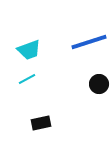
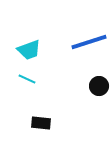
cyan line: rotated 54 degrees clockwise
black circle: moved 2 px down
black rectangle: rotated 18 degrees clockwise
